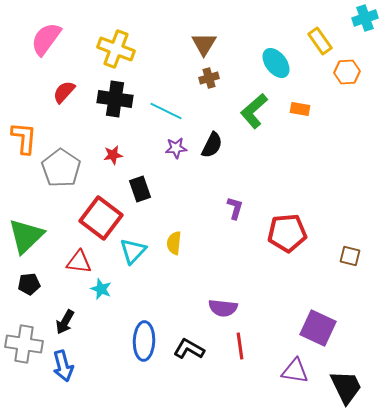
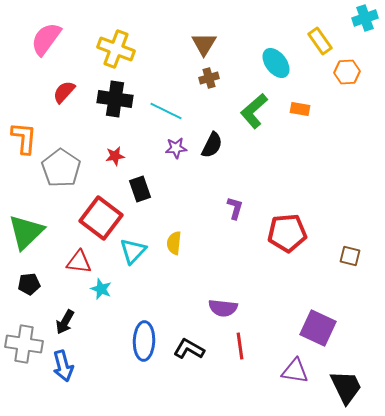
red star: moved 2 px right, 1 px down
green triangle: moved 4 px up
